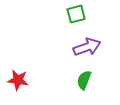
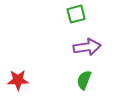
purple arrow: rotated 12 degrees clockwise
red star: rotated 10 degrees counterclockwise
